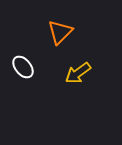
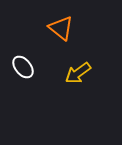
orange triangle: moved 1 px right, 4 px up; rotated 36 degrees counterclockwise
